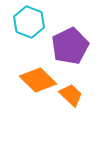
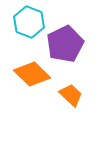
purple pentagon: moved 5 px left, 2 px up
orange diamond: moved 6 px left, 6 px up
